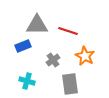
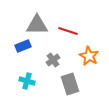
orange star: moved 4 px right
gray rectangle: rotated 10 degrees counterclockwise
